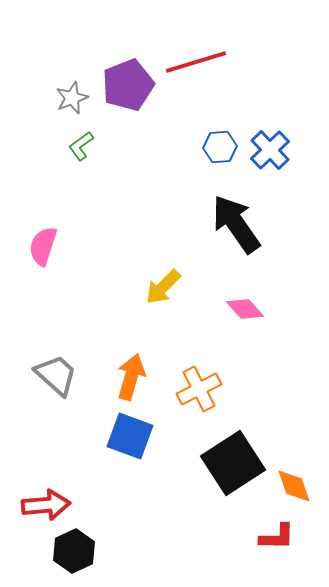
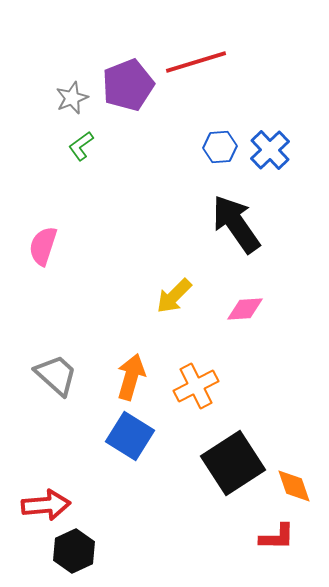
yellow arrow: moved 11 px right, 9 px down
pink diamond: rotated 51 degrees counterclockwise
orange cross: moved 3 px left, 3 px up
blue square: rotated 12 degrees clockwise
